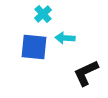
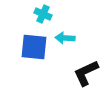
cyan cross: rotated 24 degrees counterclockwise
